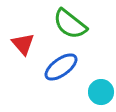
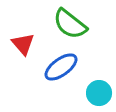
cyan circle: moved 2 px left, 1 px down
